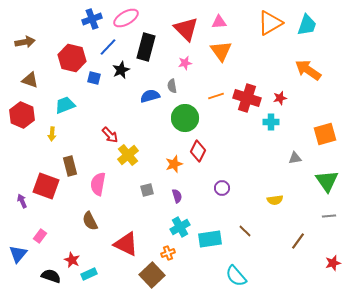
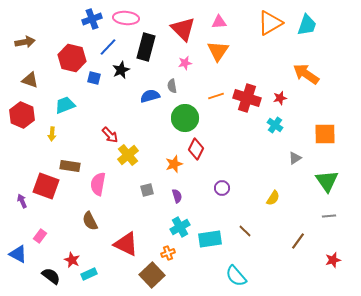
pink ellipse at (126, 18): rotated 35 degrees clockwise
red triangle at (186, 29): moved 3 px left
orange triangle at (221, 51): moved 3 px left; rotated 10 degrees clockwise
orange arrow at (308, 70): moved 2 px left, 4 px down
cyan cross at (271, 122): moved 4 px right, 3 px down; rotated 35 degrees clockwise
orange square at (325, 134): rotated 15 degrees clockwise
red diamond at (198, 151): moved 2 px left, 2 px up
gray triangle at (295, 158): rotated 24 degrees counterclockwise
brown rectangle at (70, 166): rotated 66 degrees counterclockwise
yellow semicircle at (275, 200): moved 2 px left, 2 px up; rotated 49 degrees counterclockwise
blue triangle at (18, 254): rotated 42 degrees counterclockwise
red star at (333, 263): moved 3 px up
black semicircle at (51, 276): rotated 18 degrees clockwise
